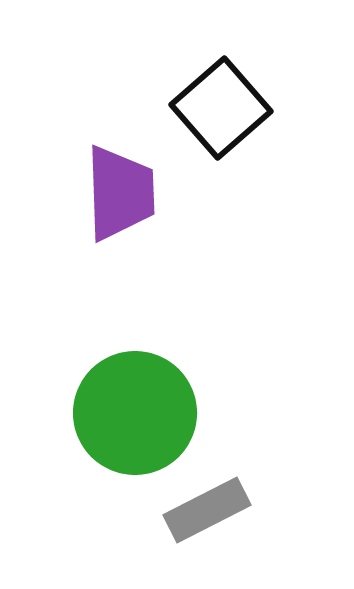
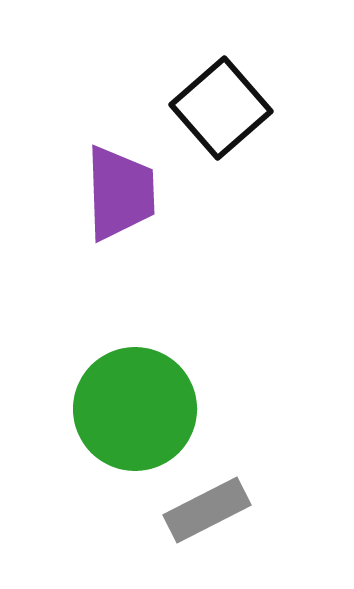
green circle: moved 4 px up
